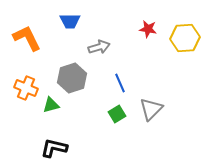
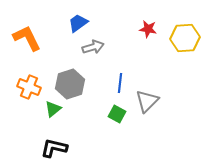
blue trapezoid: moved 8 px right, 2 px down; rotated 145 degrees clockwise
gray arrow: moved 6 px left
gray hexagon: moved 2 px left, 6 px down
blue line: rotated 30 degrees clockwise
orange cross: moved 3 px right, 1 px up
green triangle: moved 2 px right, 4 px down; rotated 24 degrees counterclockwise
gray triangle: moved 4 px left, 8 px up
green square: rotated 30 degrees counterclockwise
